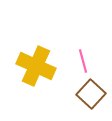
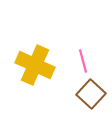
yellow cross: moved 1 px left, 1 px up
